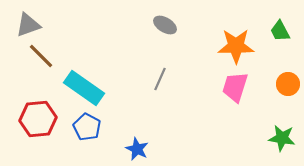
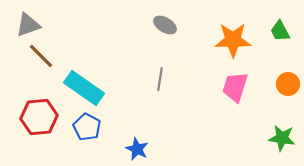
orange star: moved 3 px left, 6 px up
gray line: rotated 15 degrees counterclockwise
red hexagon: moved 1 px right, 2 px up
